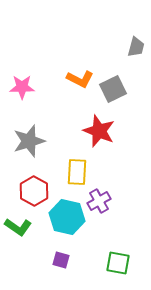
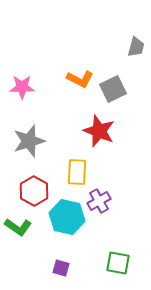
purple square: moved 8 px down
